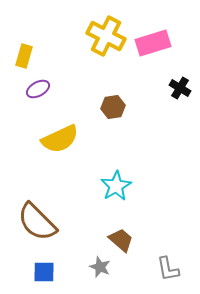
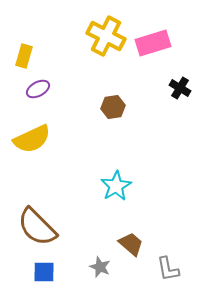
yellow semicircle: moved 28 px left
brown semicircle: moved 5 px down
brown trapezoid: moved 10 px right, 4 px down
